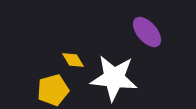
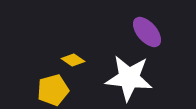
yellow diamond: rotated 25 degrees counterclockwise
white star: moved 15 px right
